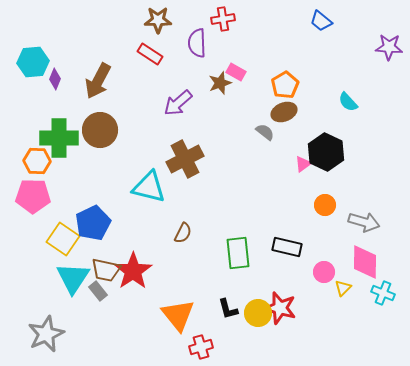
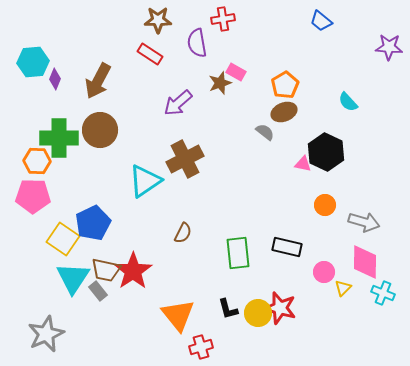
purple semicircle at (197, 43): rotated 8 degrees counterclockwise
pink triangle at (303, 164): rotated 48 degrees clockwise
cyan triangle at (149, 187): moved 4 px left, 6 px up; rotated 48 degrees counterclockwise
